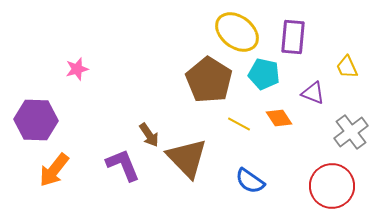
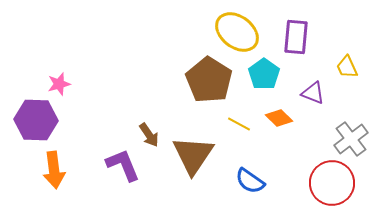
purple rectangle: moved 3 px right
pink star: moved 18 px left, 15 px down
cyan pentagon: rotated 24 degrees clockwise
orange diamond: rotated 12 degrees counterclockwise
gray cross: moved 7 px down
brown triangle: moved 6 px right, 3 px up; rotated 18 degrees clockwise
orange arrow: rotated 45 degrees counterclockwise
red circle: moved 3 px up
